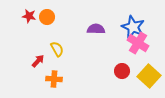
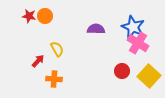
orange circle: moved 2 px left, 1 px up
